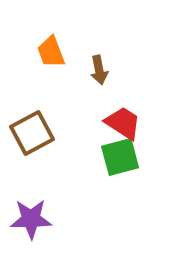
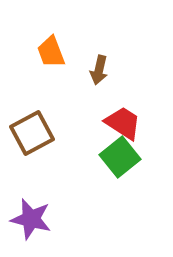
brown arrow: rotated 24 degrees clockwise
green square: rotated 24 degrees counterclockwise
purple star: rotated 15 degrees clockwise
